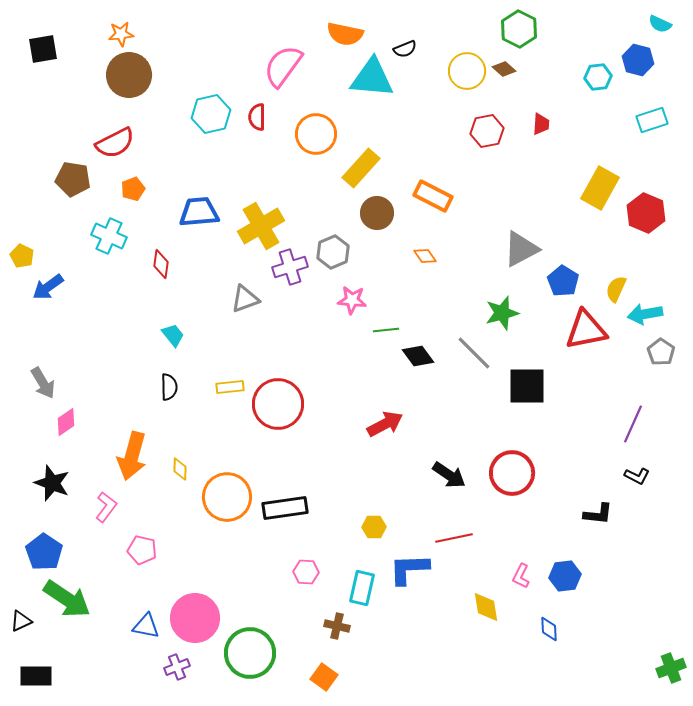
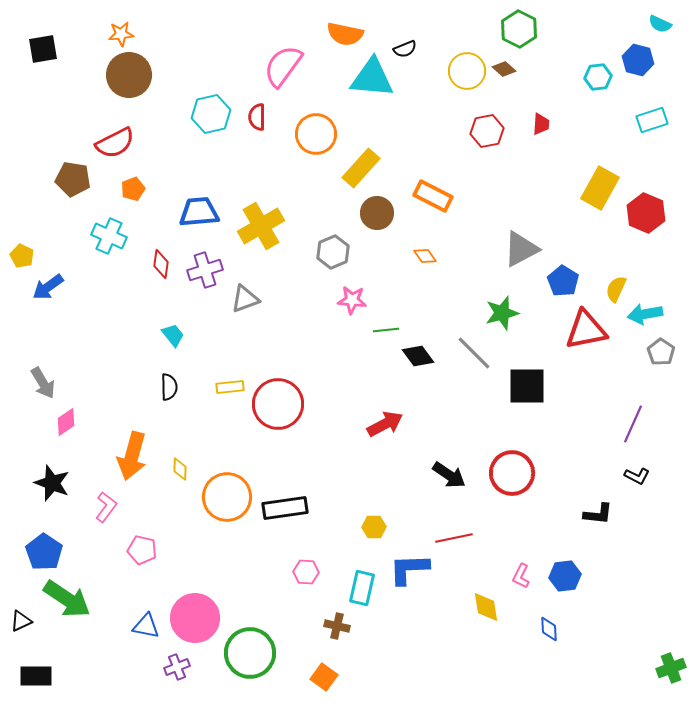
purple cross at (290, 267): moved 85 px left, 3 px down
